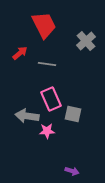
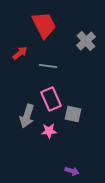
gray line: moved 1 px right, 2 px down
gray arrow: rotated 80 degrees counterclockwise
pink star: moved 2 px right
